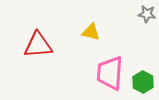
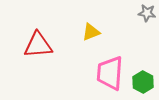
gray star: moved 1 px up
yellow triangle: rotated 36 degrees counterclockwise
